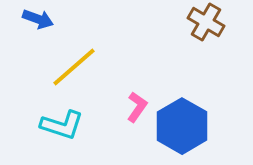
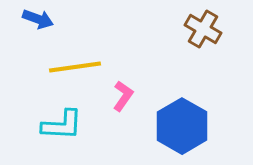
brown cross: moved 3 px left, 7 px down
yellow line: moved 1 px right; rotated 33 degrees clockwise
pink L-shape: moved 14 px left, 11 px up
cyan L-shape: rotated 15 degrees counterclockwise
